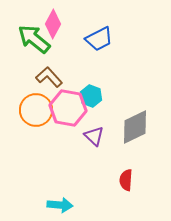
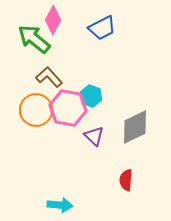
pink diamond: moved 4 px up
blue trapezoid: moved 3 px right, 11 px up
